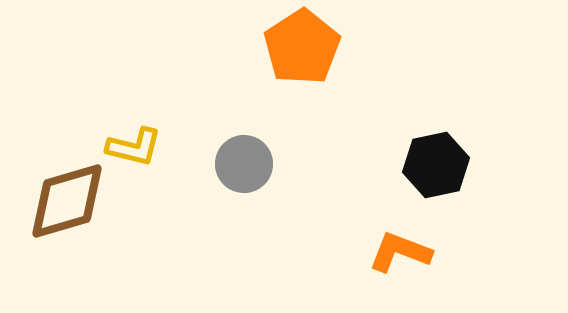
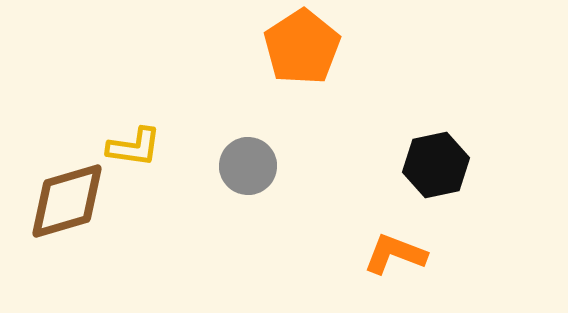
yellow L-shape: rotated 6 degrees counterclockwise
gray circle: moved 4 px right, 2 px down
orange L-shape: moved 5 px left, 2 px down
